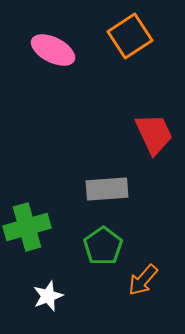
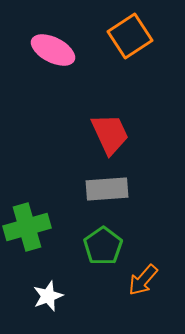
red trapezoid: moved 44 px left
